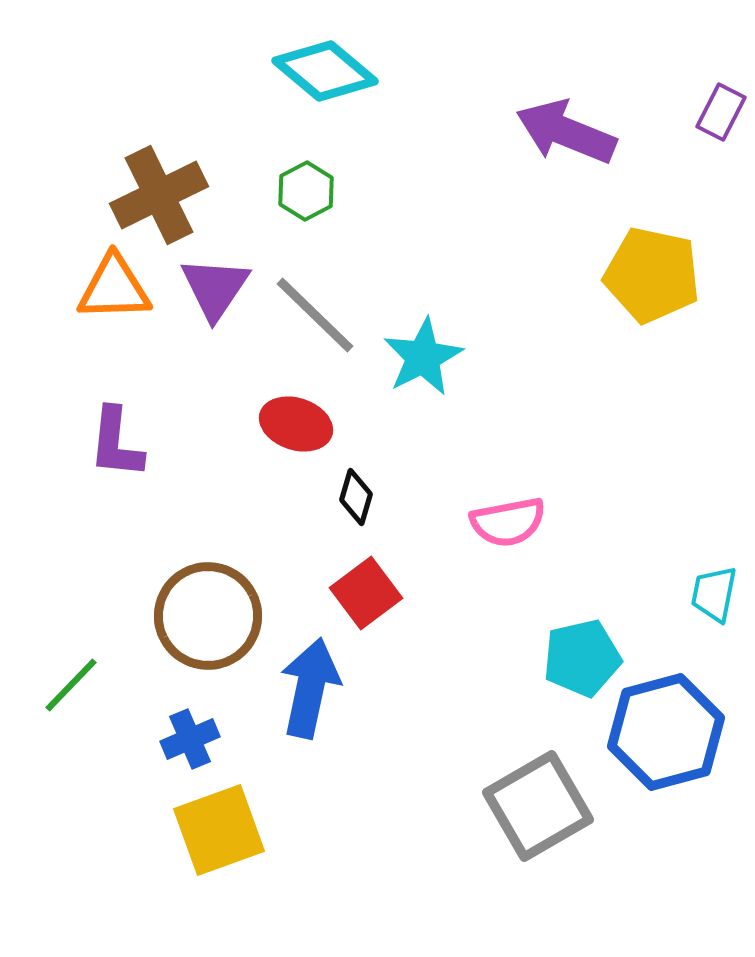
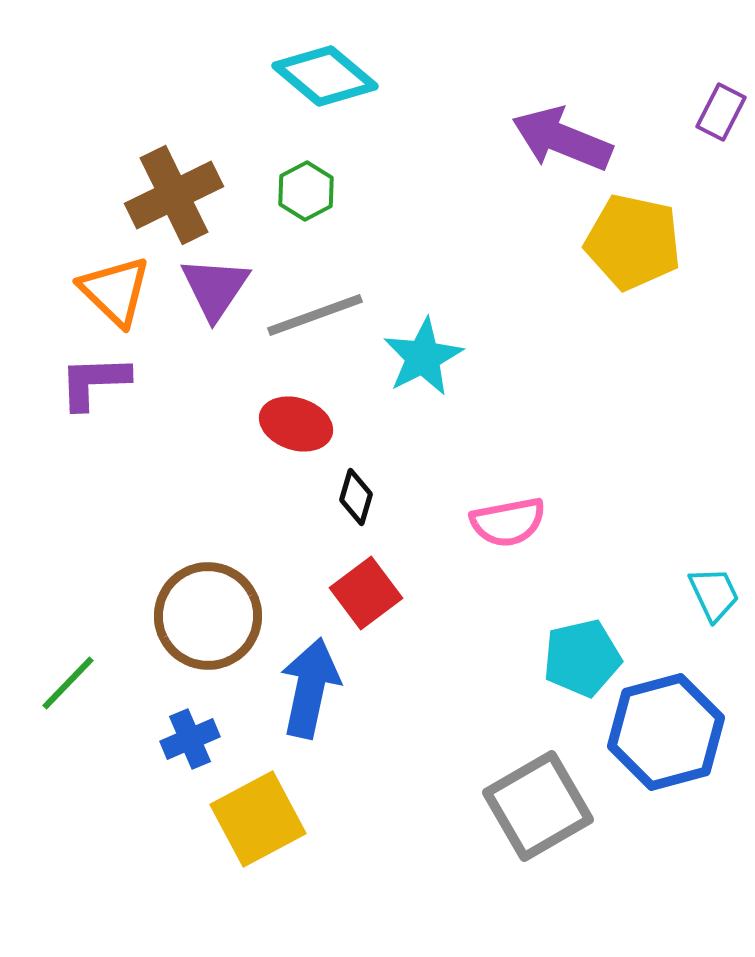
cyan diamond: moved 5 px down
purple arrow: moved 4 px left, 7 px down
brown cross: moved 15 px right
yellow pentagon: moved 19 px left, 33 px up
orange triangle: moved 1 px right, 3 px down; rotated 46 degrees clockwise
gray line: rotated 64 degrees counterclockwise
purple L-shape: moved 22 px left, 61 px up; rotated 82 degrees clockwise
cyan trapezoid: rotated 144 degrees clockwise
green line: moved 3 px left, 2 px up
yellow square: moved 39 px right, 11 px up; rotated 8 degrees counterclockwise
